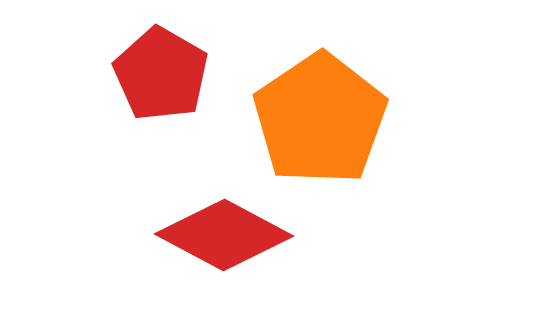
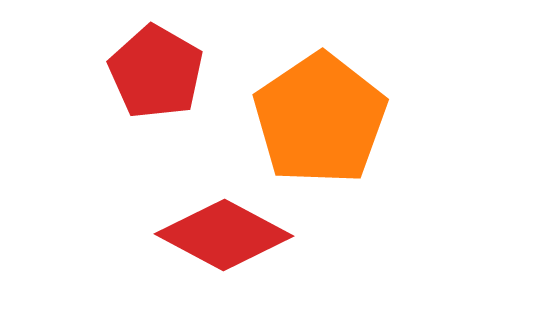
red pentagon: moved 5 px left, 2 px up
